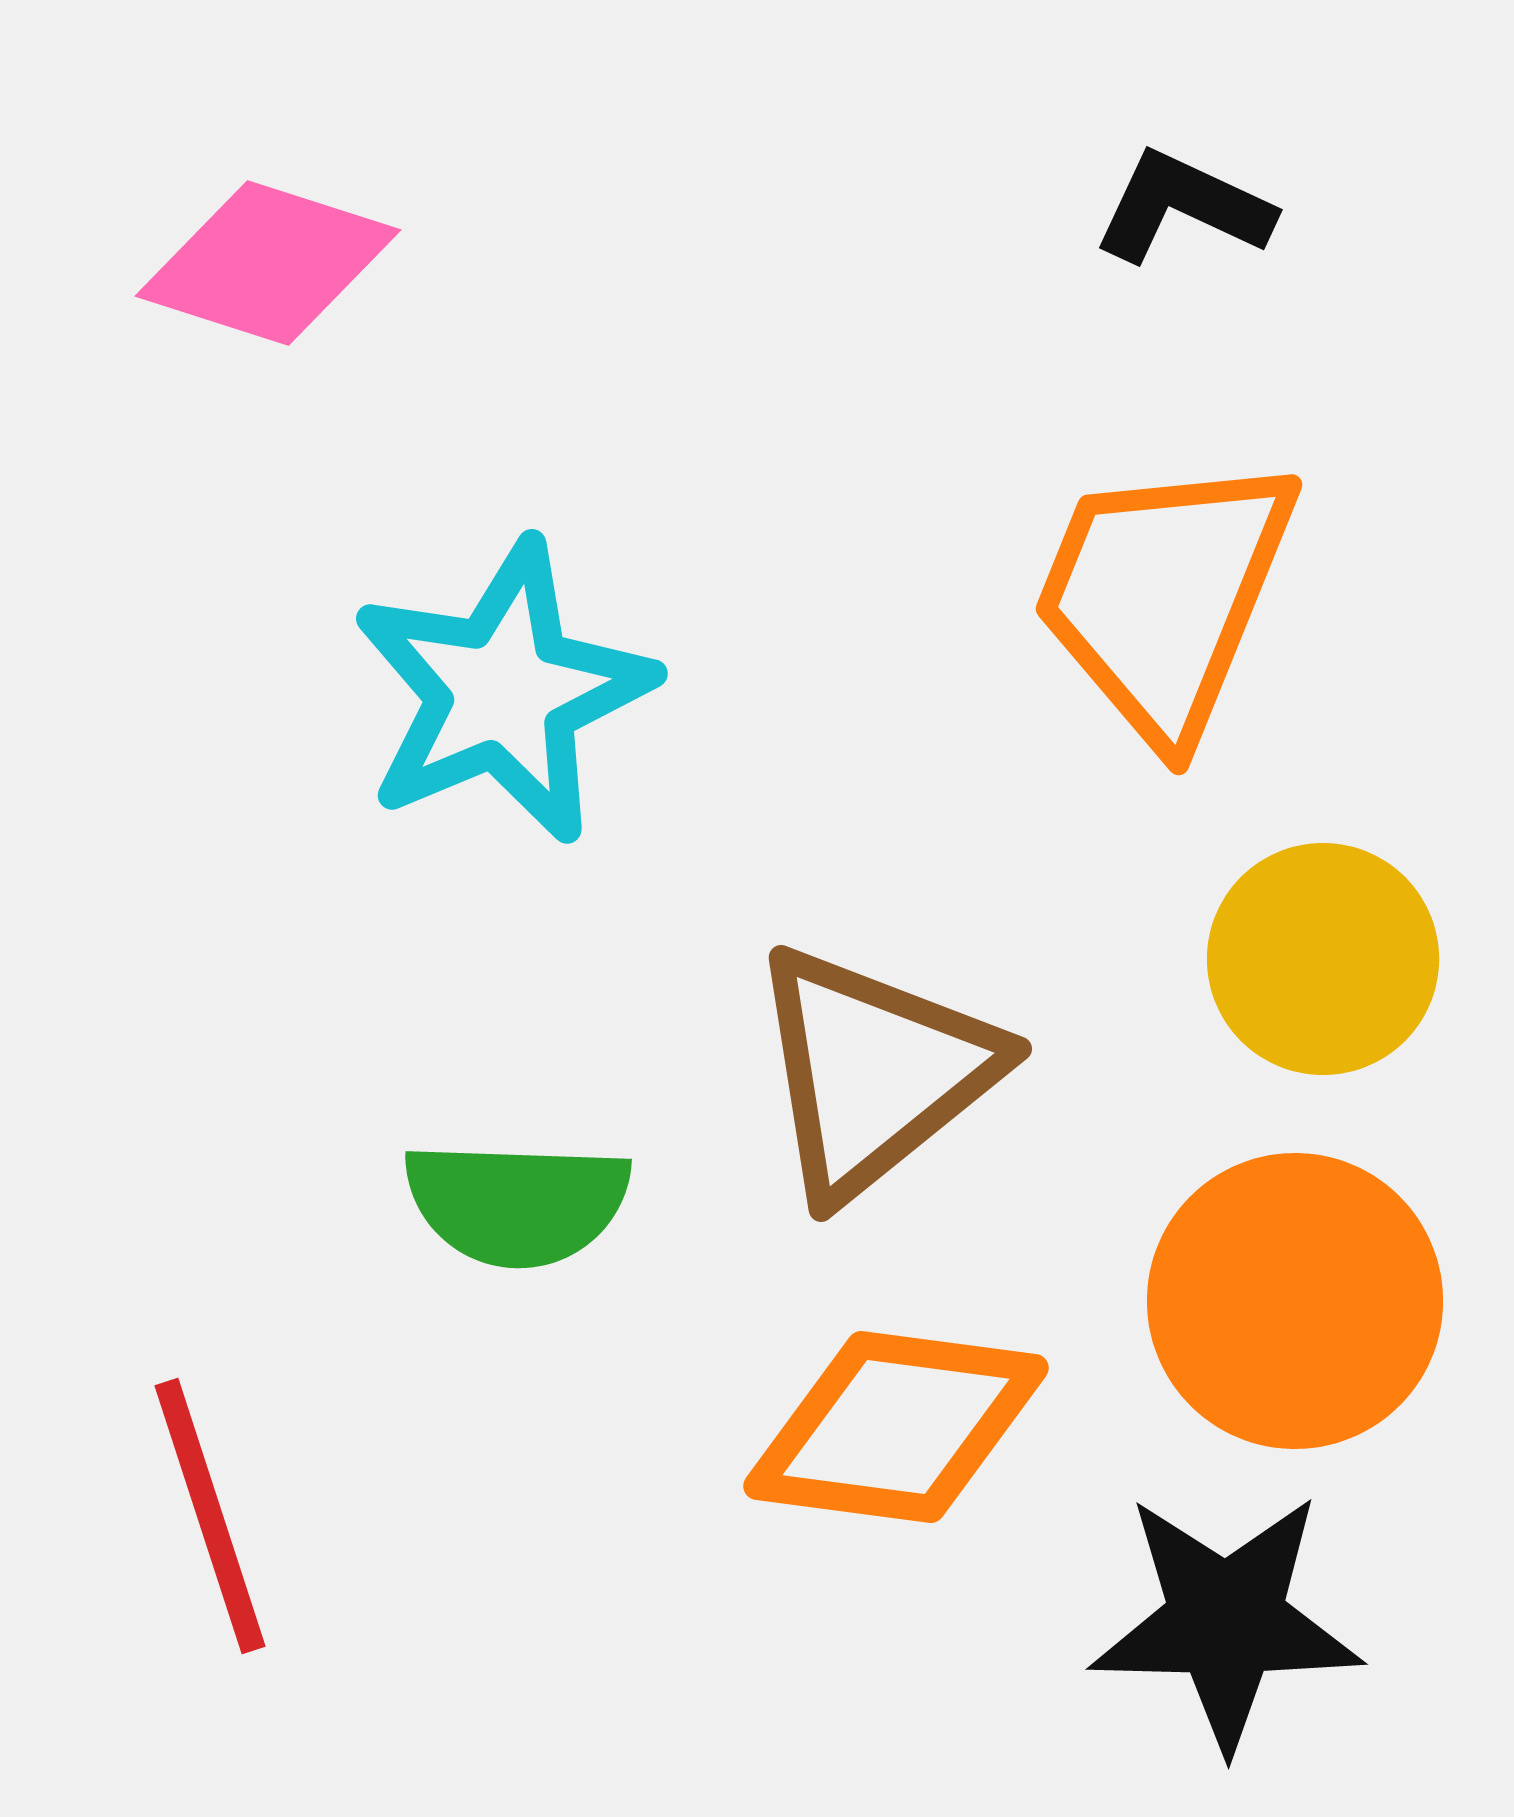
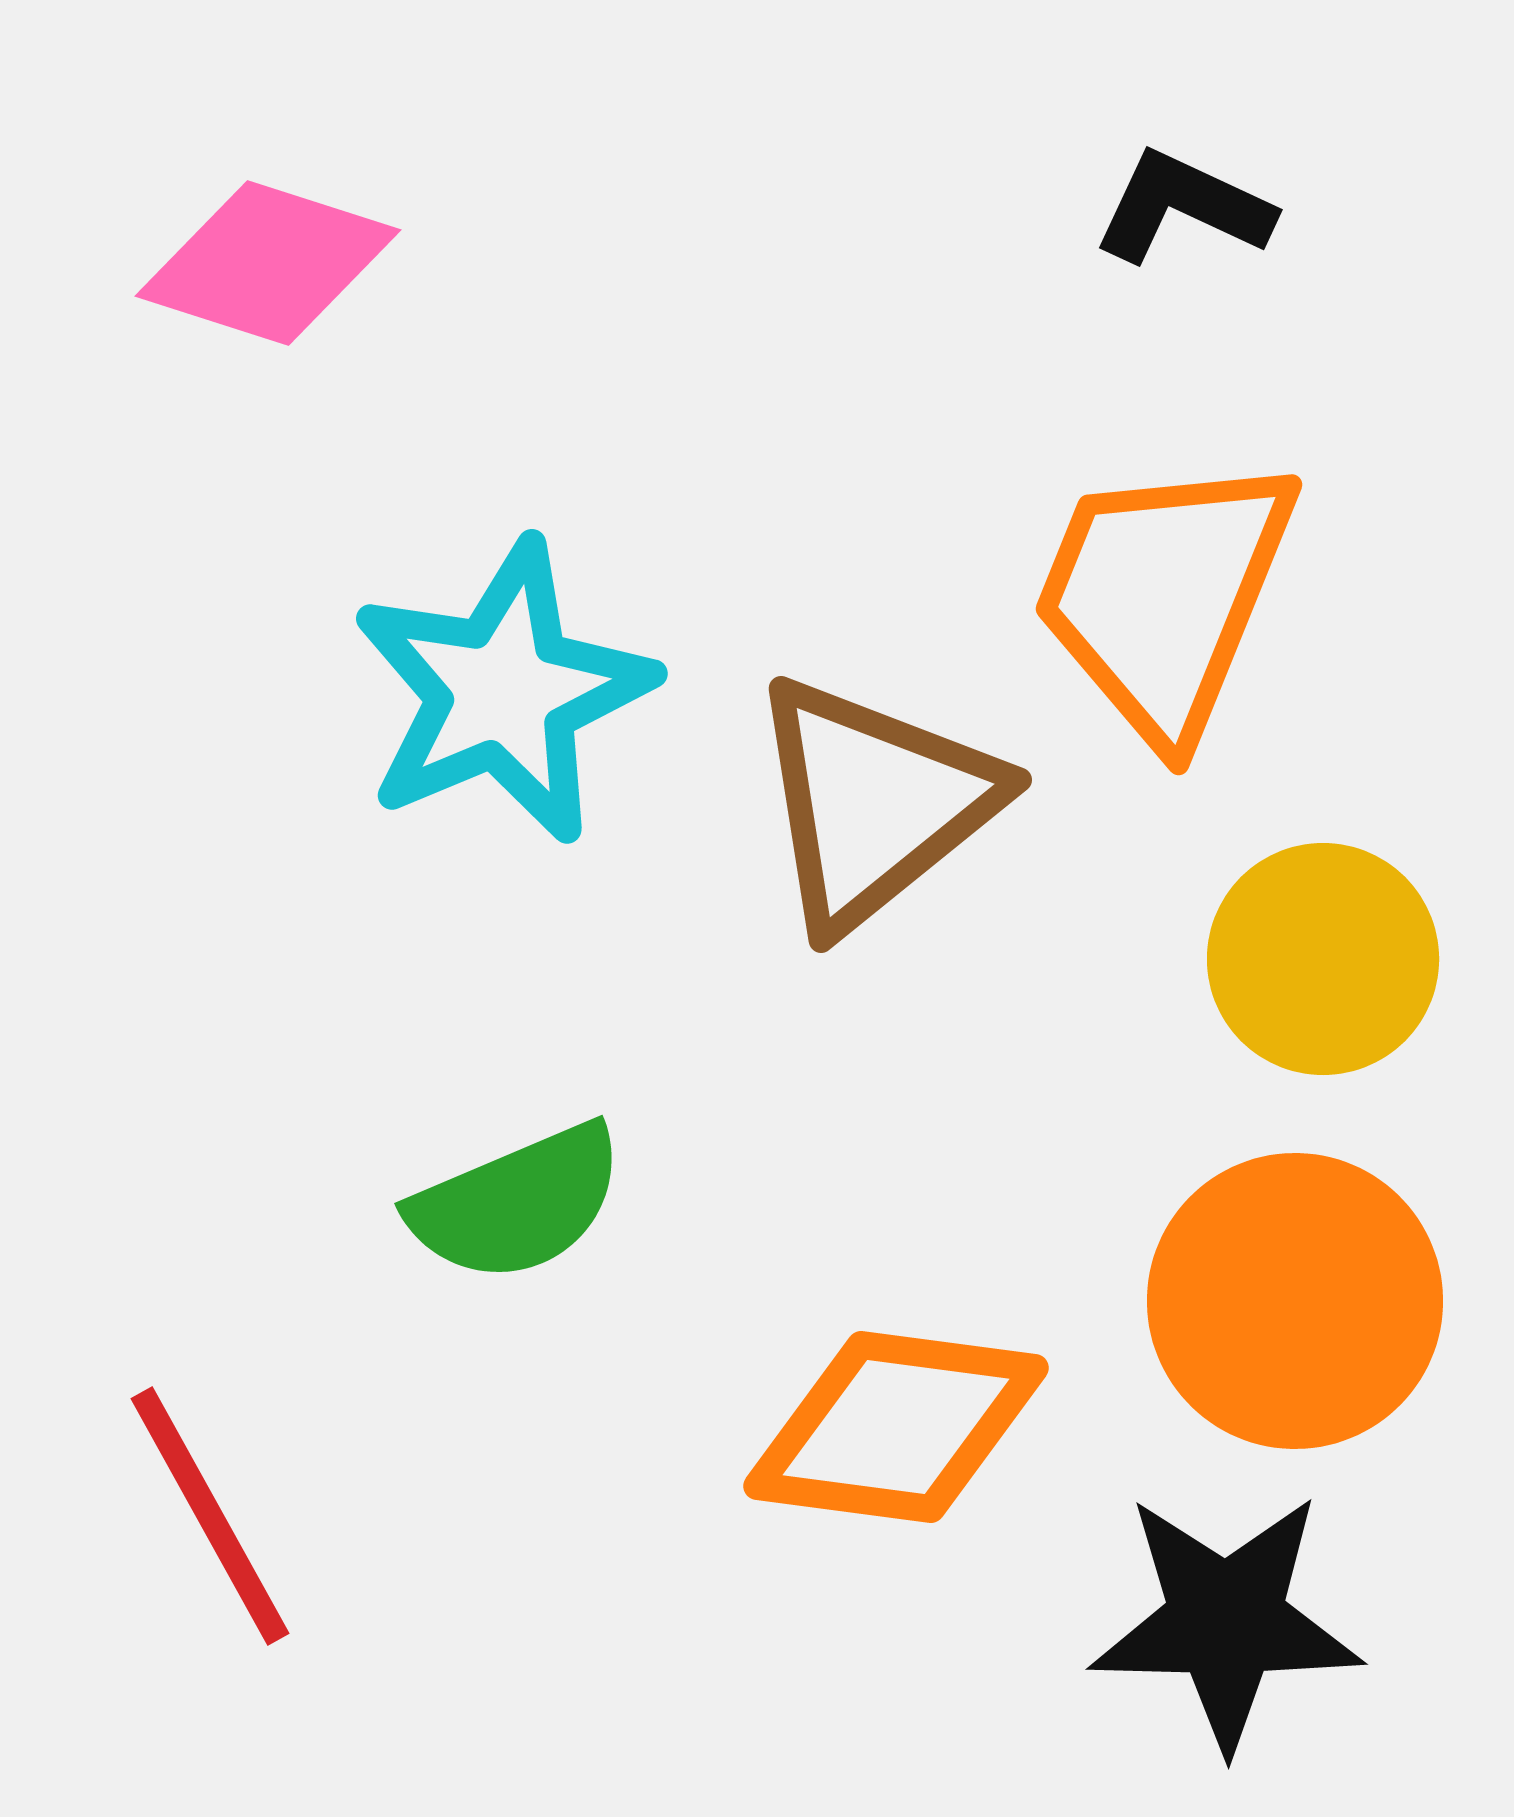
brown triangle: moved 269 px up
green semicircle: rotated 25 degrees counterclockwise
red line: rotated 11 degrees counterclockwise
